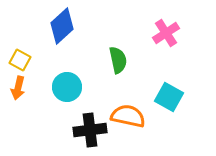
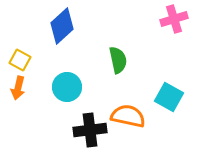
pink cross: moved 8 px right, 14 px up; rotated 16 degrees clockwise
